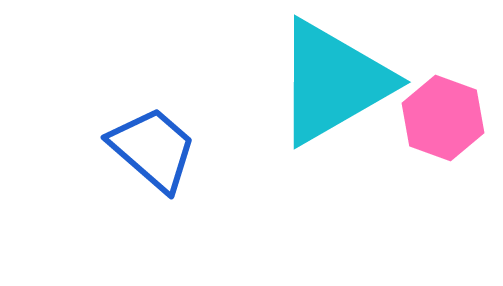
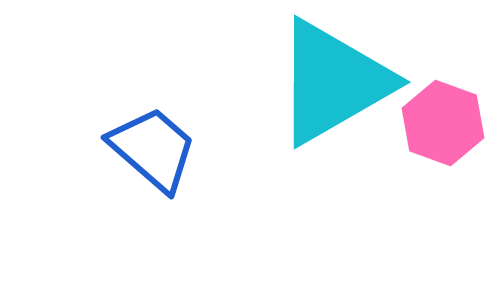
pink hexagon: moved 5 px down
